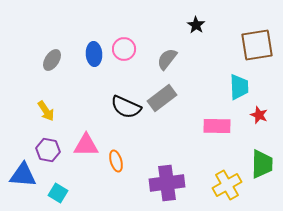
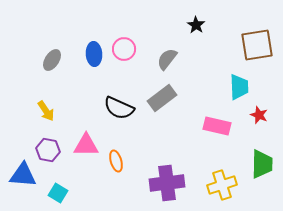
black semicircle: moved 7 px left, 1 px down
pink rectangle: rotated 12 degrees clockwise
yellow cross: moved 5 px left; rotated 12 degrees clockwise
